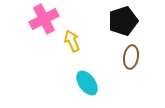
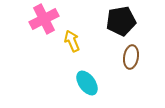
black pentagon: moved 2 px left; rotated 8 degrees clockwise
